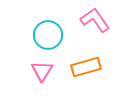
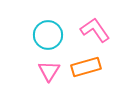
pink L-shape: moved 10 px down
pink triangle: moved 7 px right
